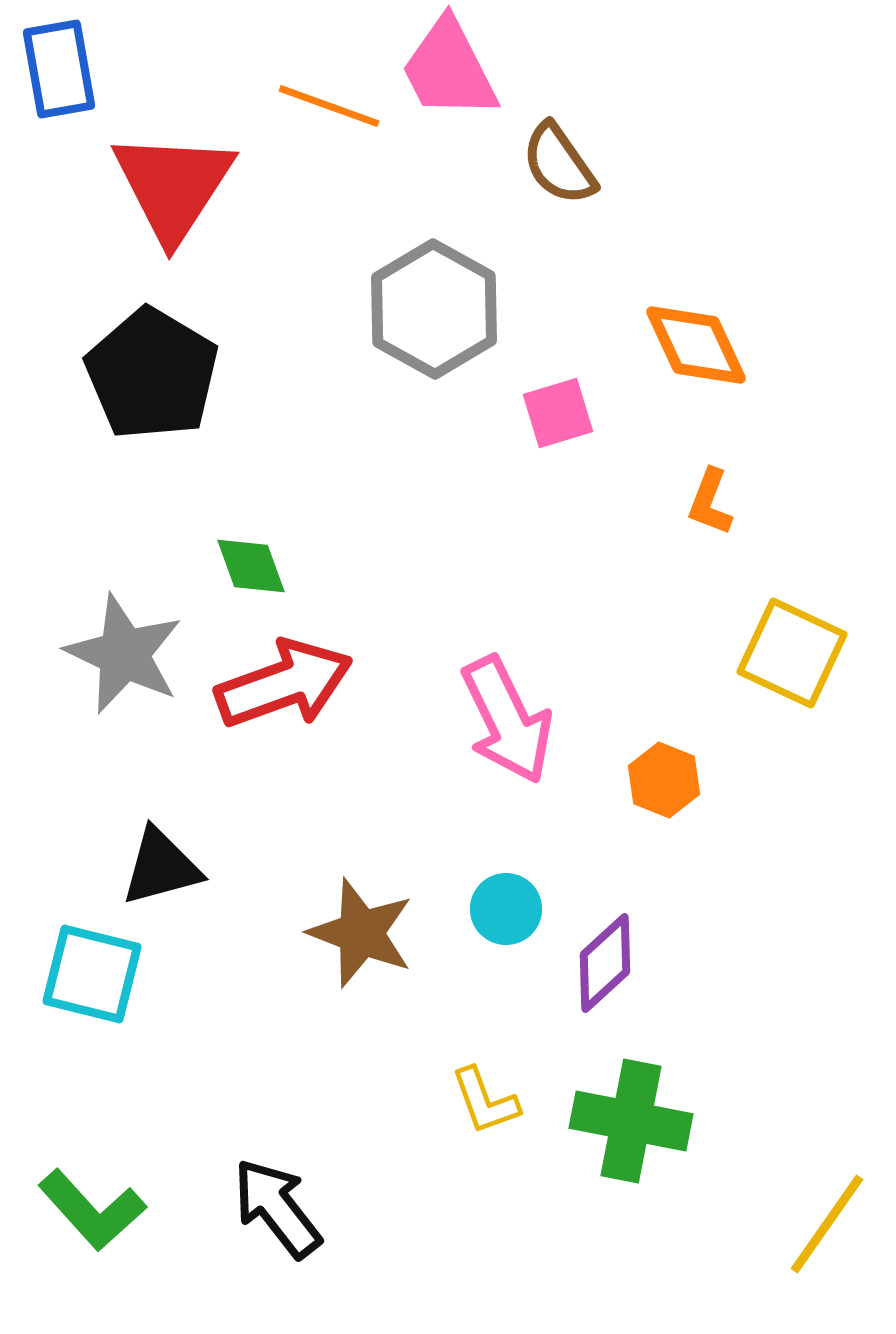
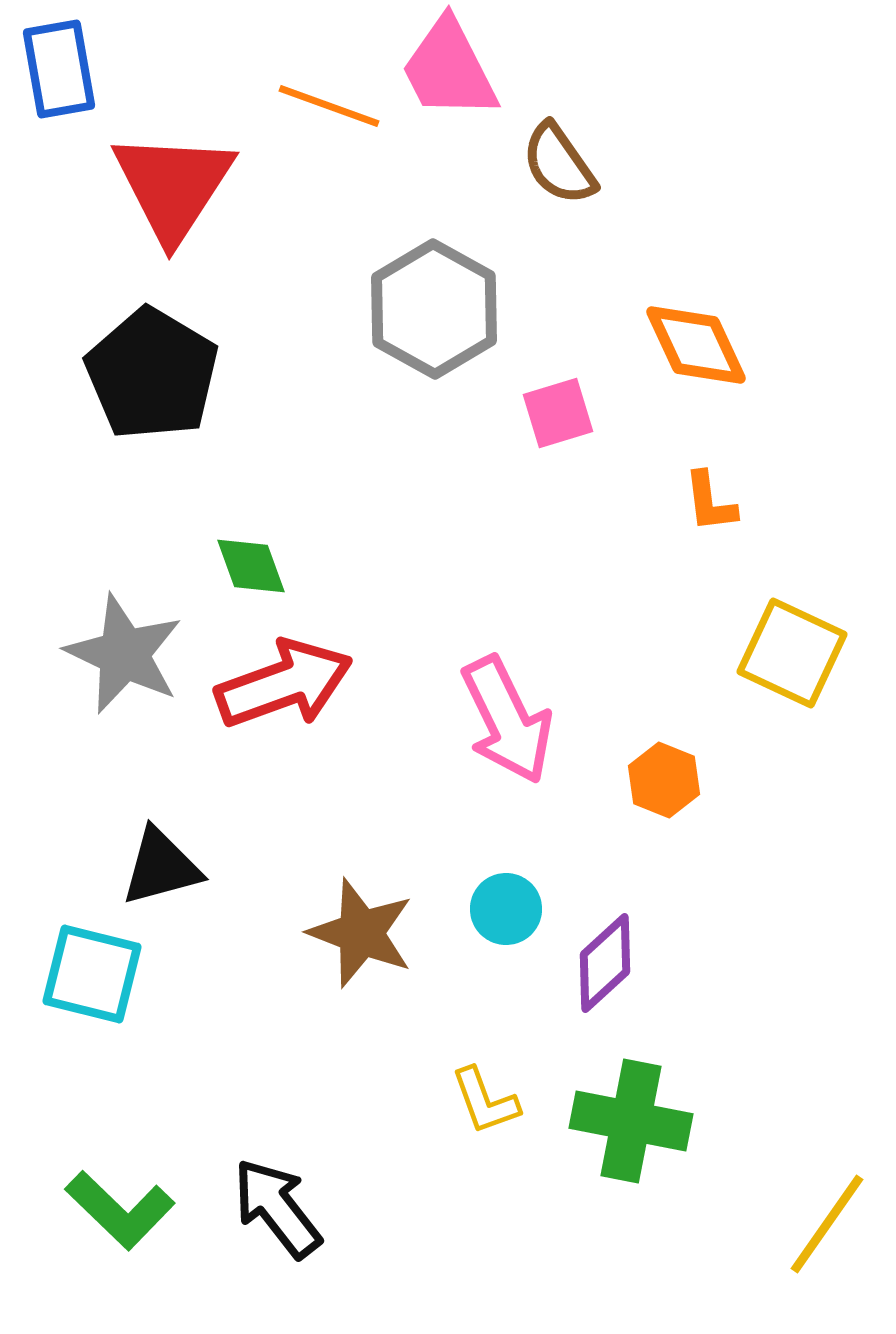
orange L-shape: rotated 28 degrees counterclockwise
green L-shape: moved 28 px right; rotated 4 degrees counterclockwise
